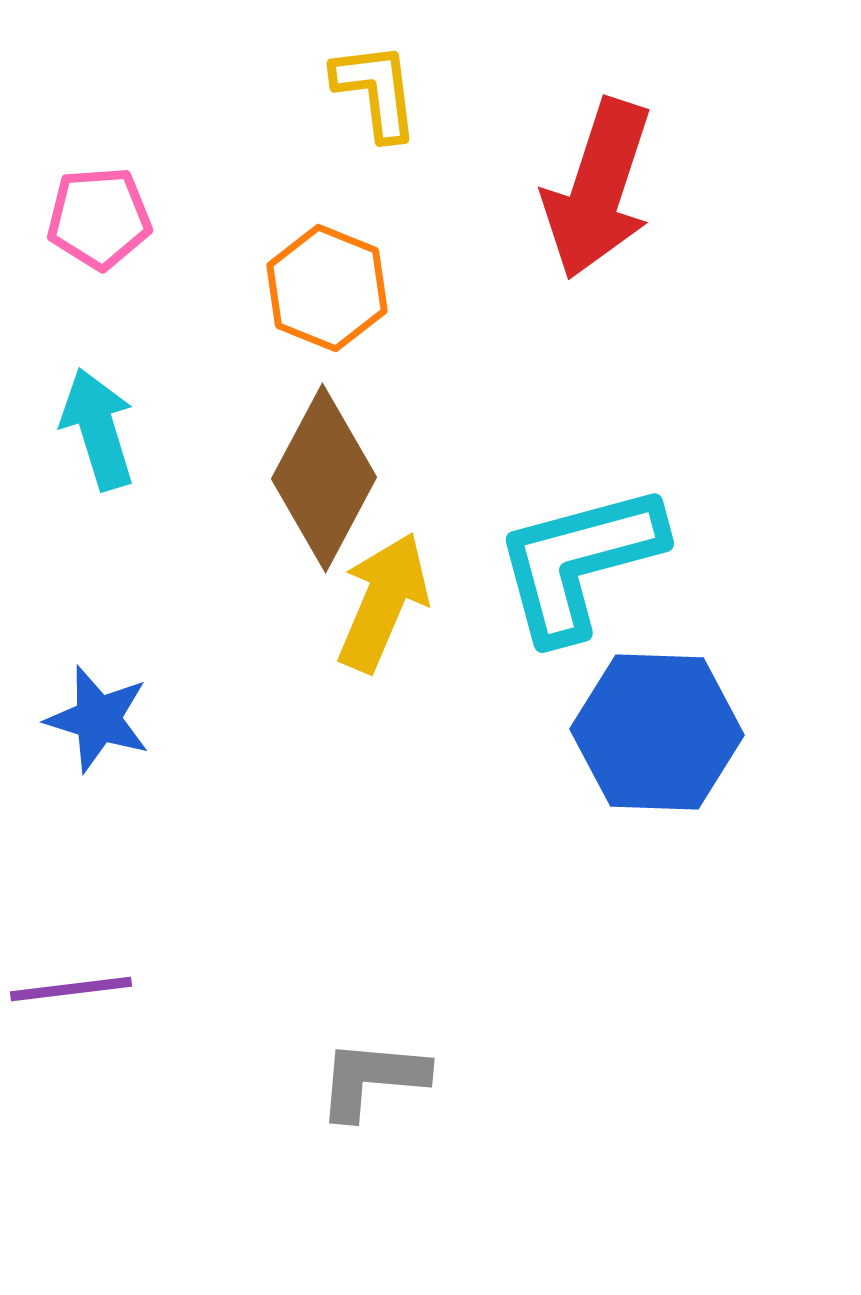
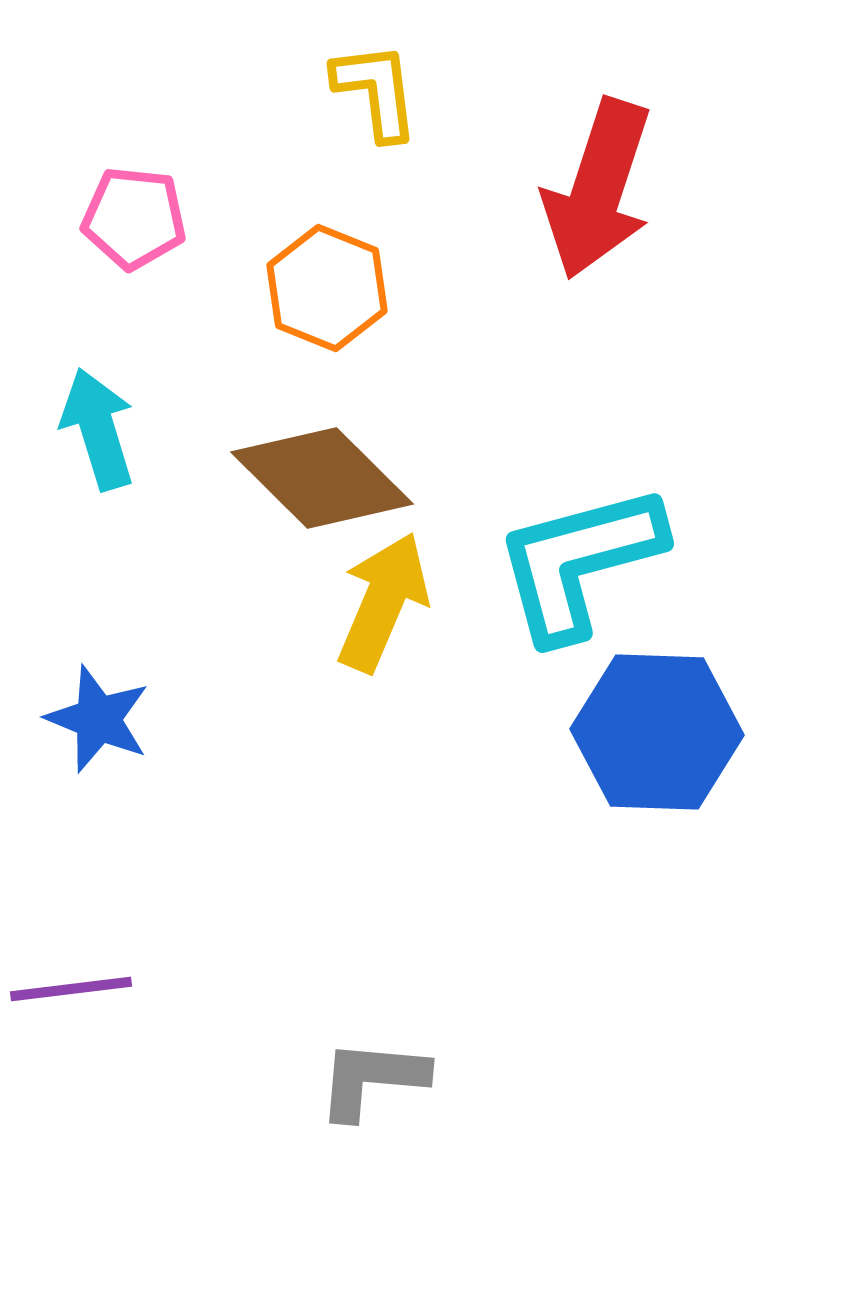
pink pentagon: moved 35 px right; rotated 10 degrees clockwise
brown diamond: moved 2 px left; rotated 73 degrees counterclockwise
blue star: rotated 5 degrees clockwise
